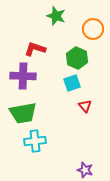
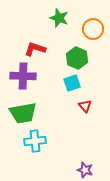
green star: moved 3 px right, 2 px down
